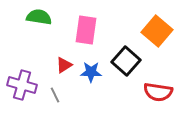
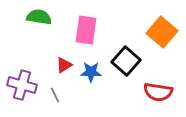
orange square: moved 5 px right, 1 px down
